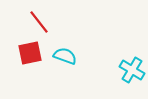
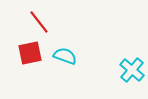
cyan cross: rotated 10 degrees clockwise
